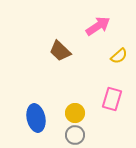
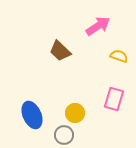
yellow semicircle: rotated 120 degrees counterclockwise
pink rectangle: moved 2 px right
blue ellipse: moved 4 px left, 3 px up; rotated 12 degrees counterclockwise
gray circle: moved 11 px left
